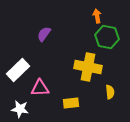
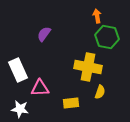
white rectangle: rotated 70 degrees counterclockwise
yellow semicircle: moved 10 px left; rotated 24 degrees clockwise
